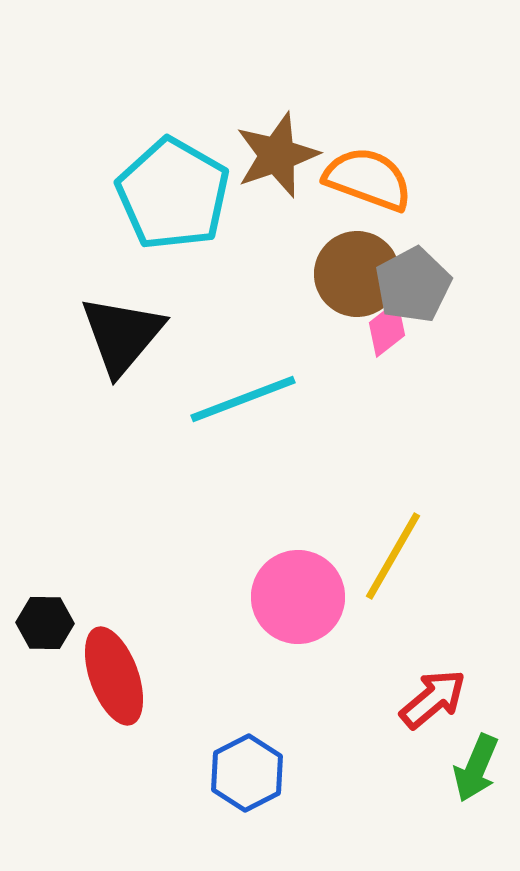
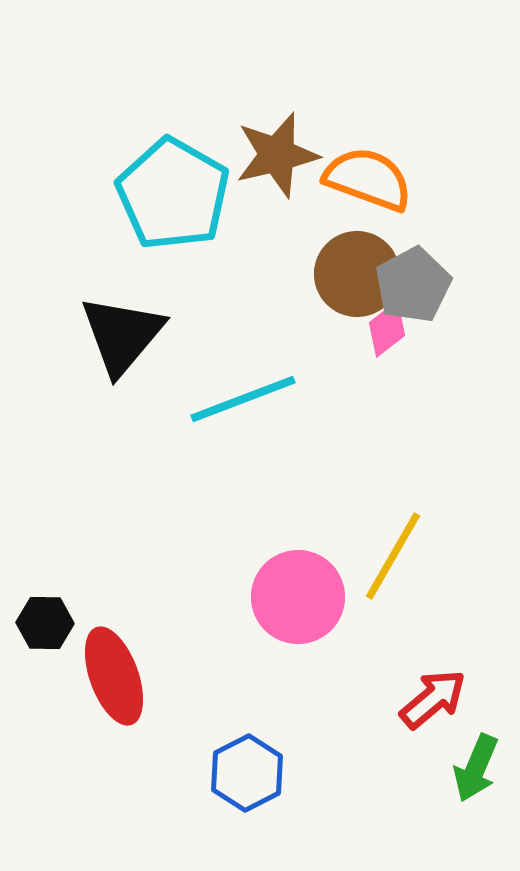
brown star: rotated 6 degrees clockwise
